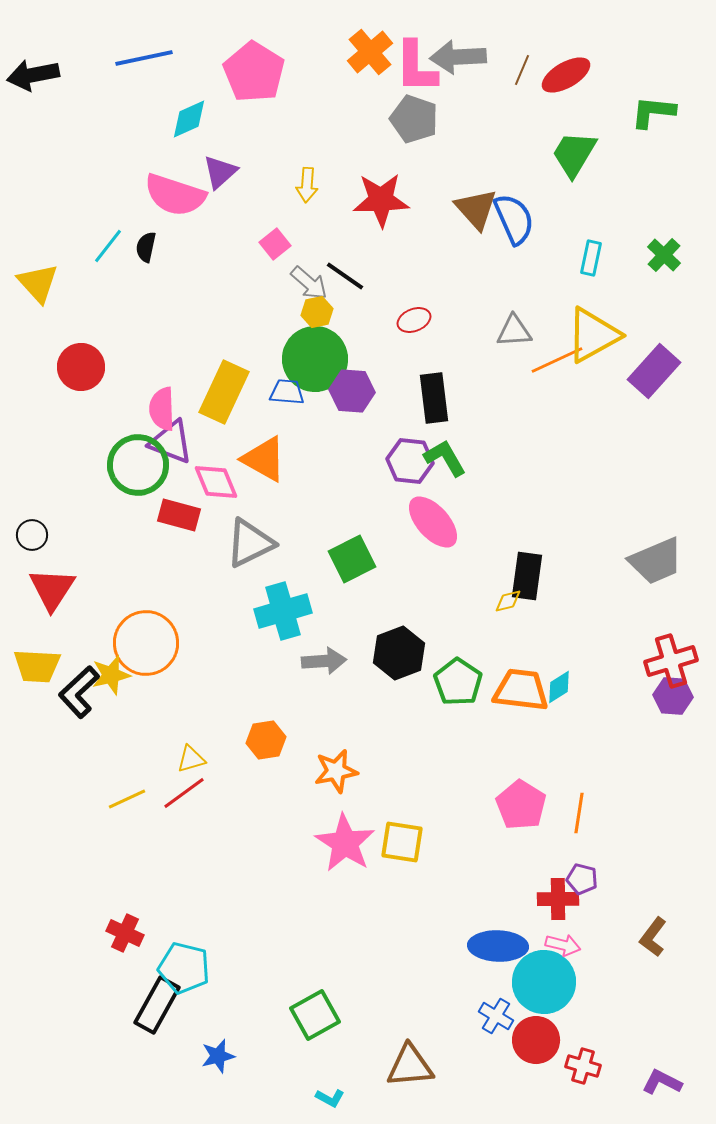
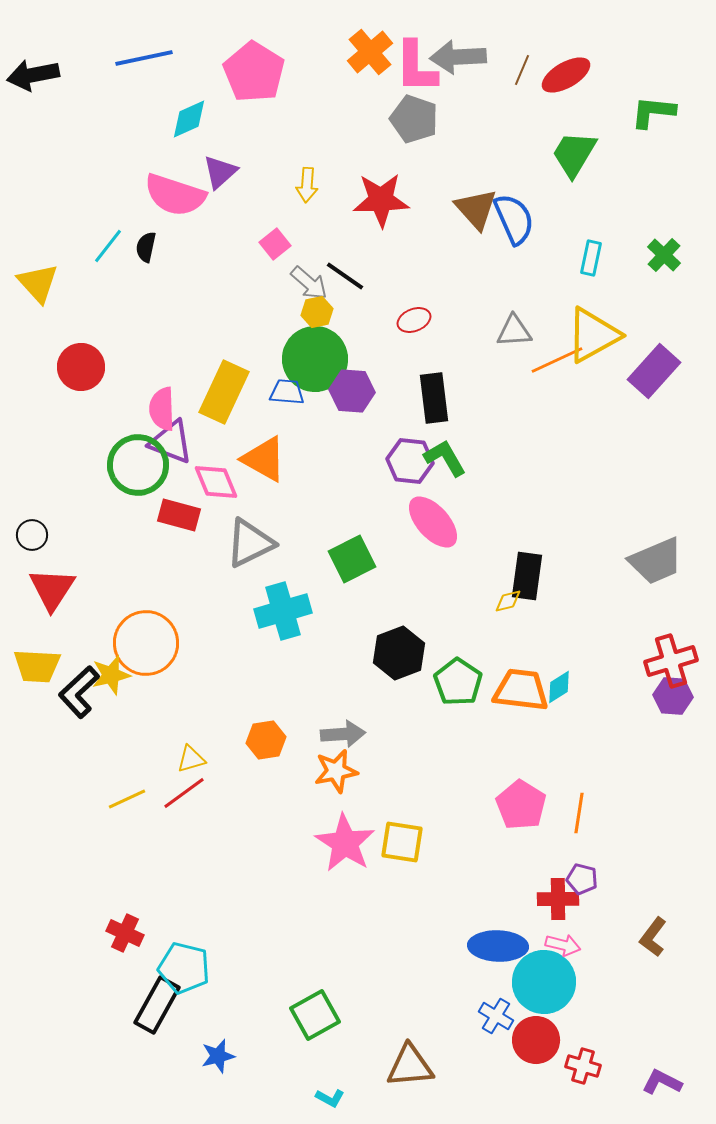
gray arrow at (324, 661): moved 19 px right, 73 px down
